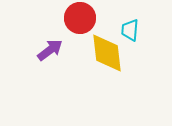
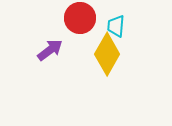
cyan trapezoid: moved 14 px left, 4 px up
yellow diamond: moved 1 px down; rotated 36 degrees clockwise
